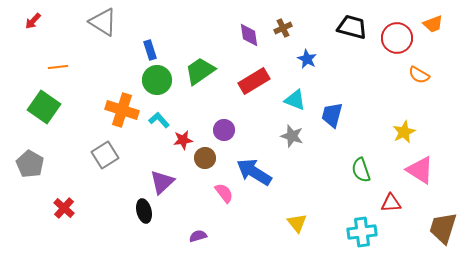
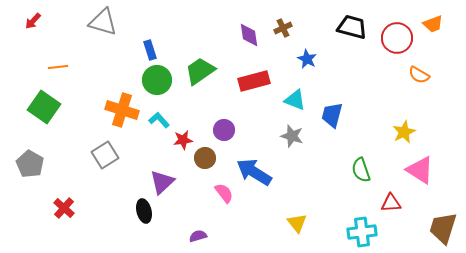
gray triangle: rotated 16 degrees counterclockwise
red rectangle: rotated 16 degrees clockwise
